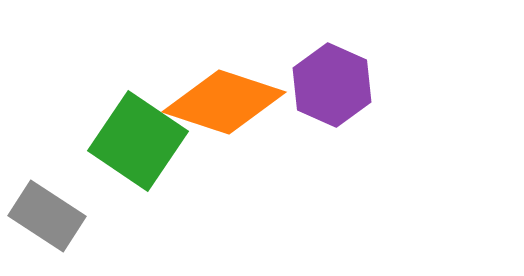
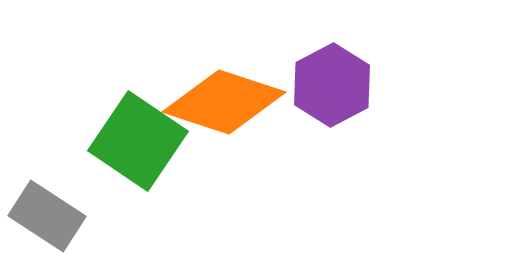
purple hexagon: rotated 8 degrees clockwise
